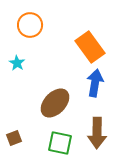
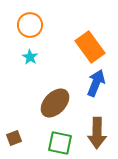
cyan star: moved 13 px right, 6 px up
blue arrow: moved 1 px right; rotated 12 degrees clockwise
